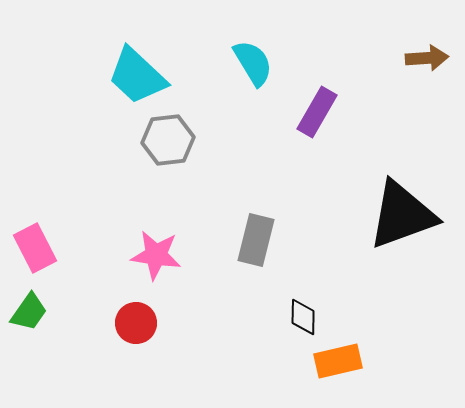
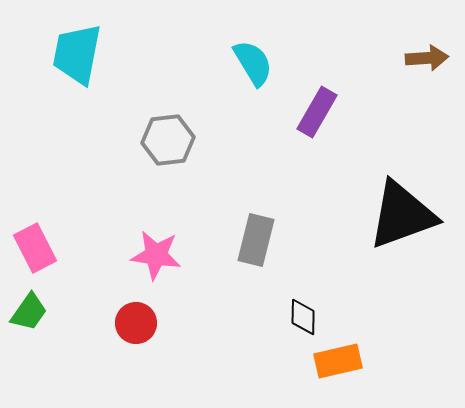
cyan trapezoid: moved 60 px left, 22 px up; rotated 58 degrees clockwise
